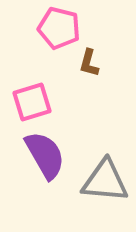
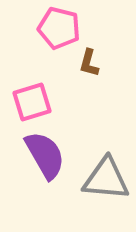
gray triangle: moved 1 px right, 2 px up
